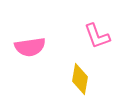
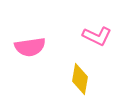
pink L-shape: rotated 44 degrees counterclockwise
